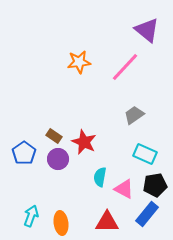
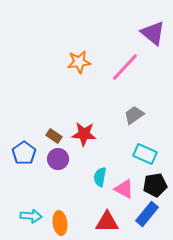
purple triangle: moved 6 px right, 3 px down
red star: moved 8 px up; rotated 20 degrees counterclockwise
cyan arrow: rotated 75 degrees clockwise
orange ellipse: moved 1 px left
